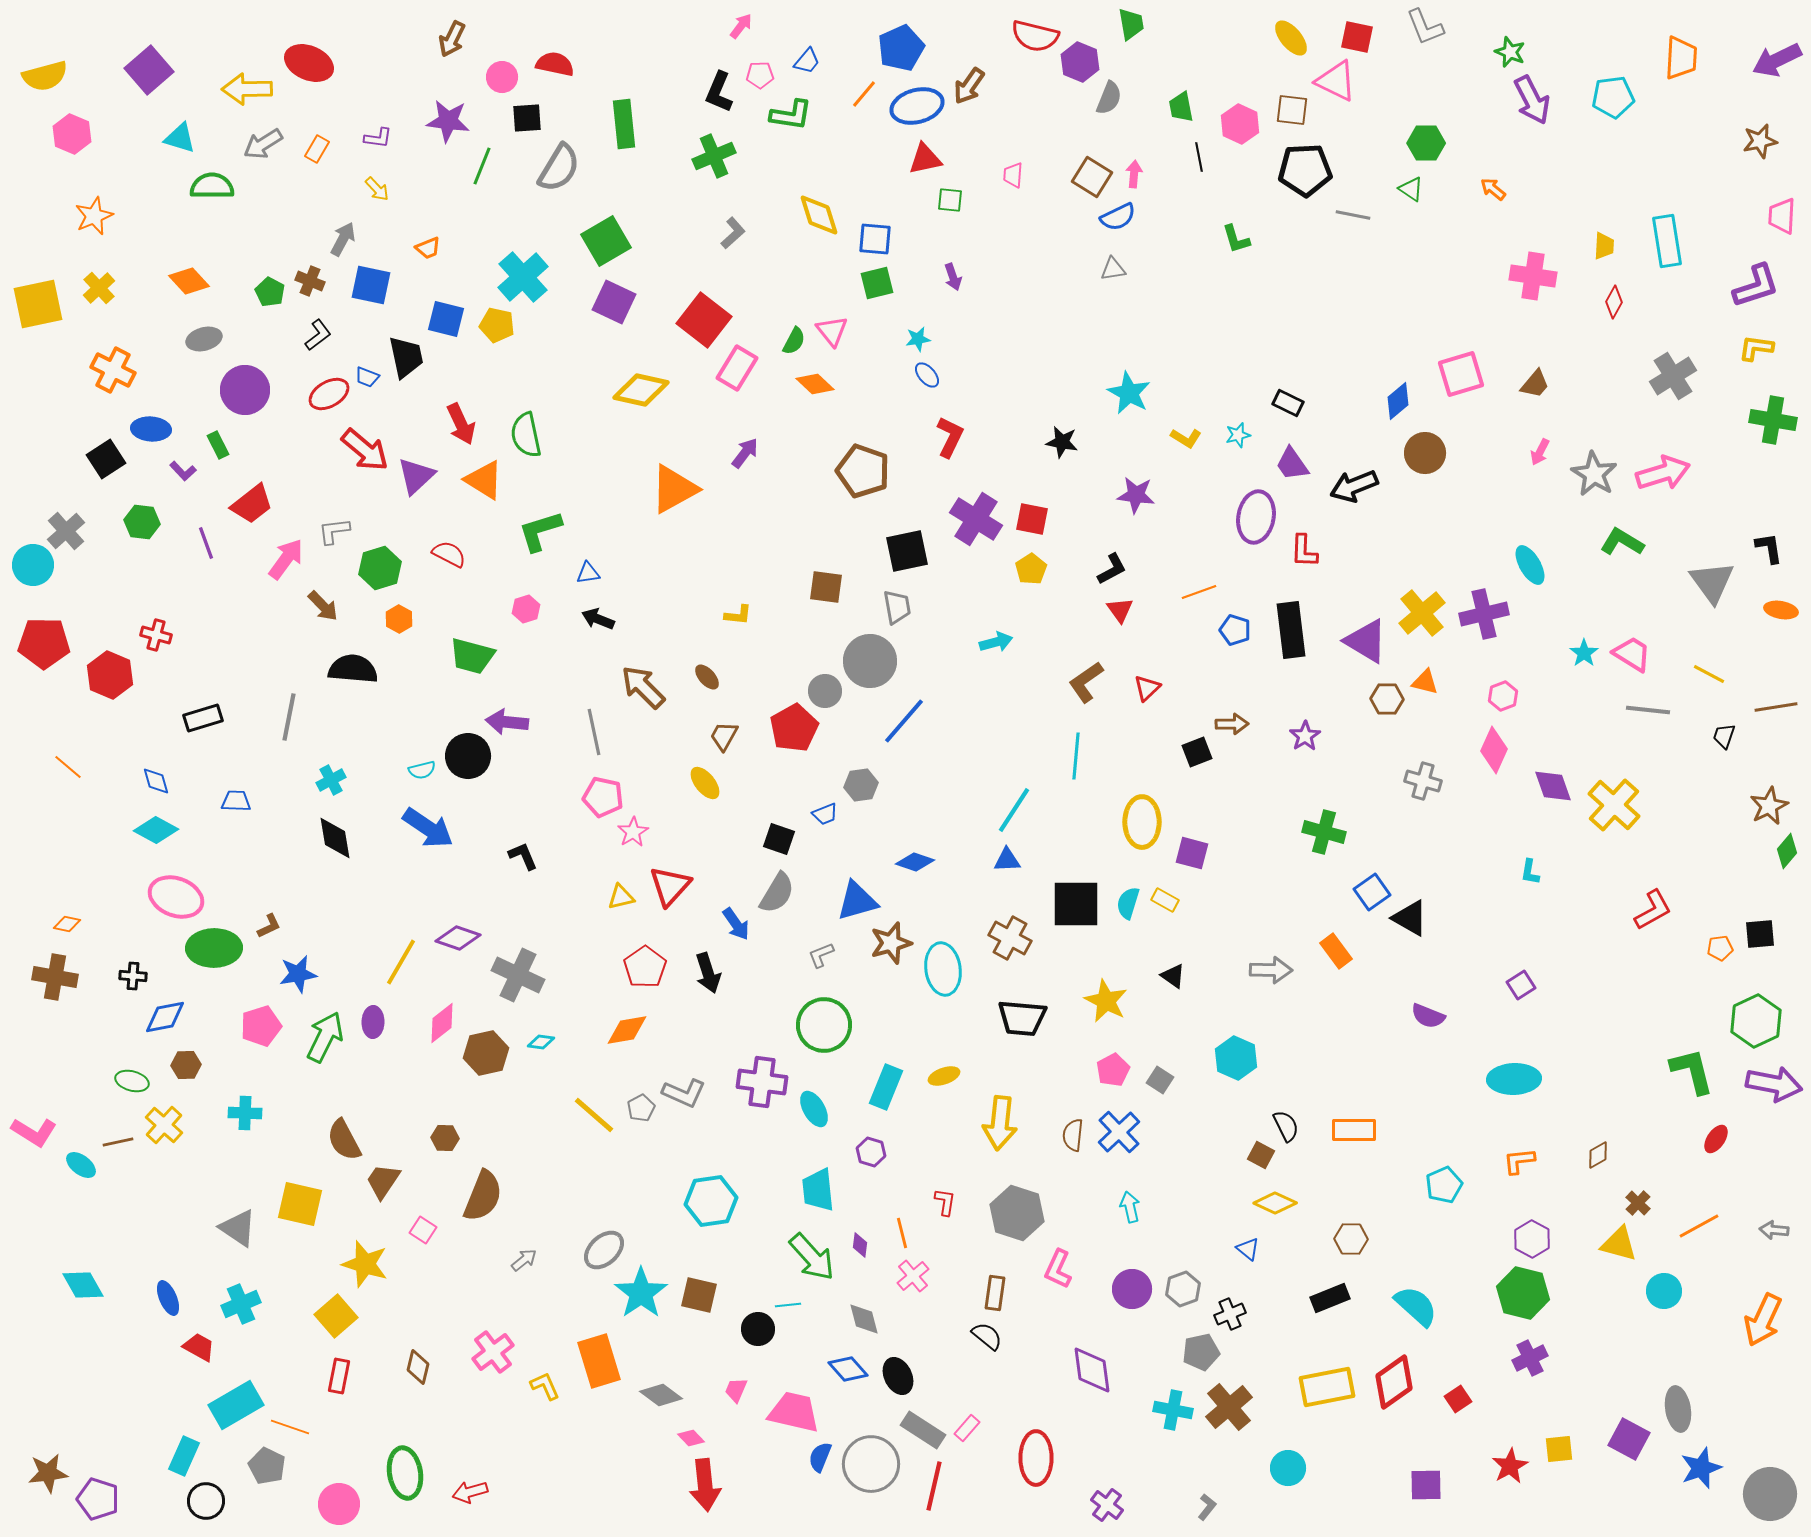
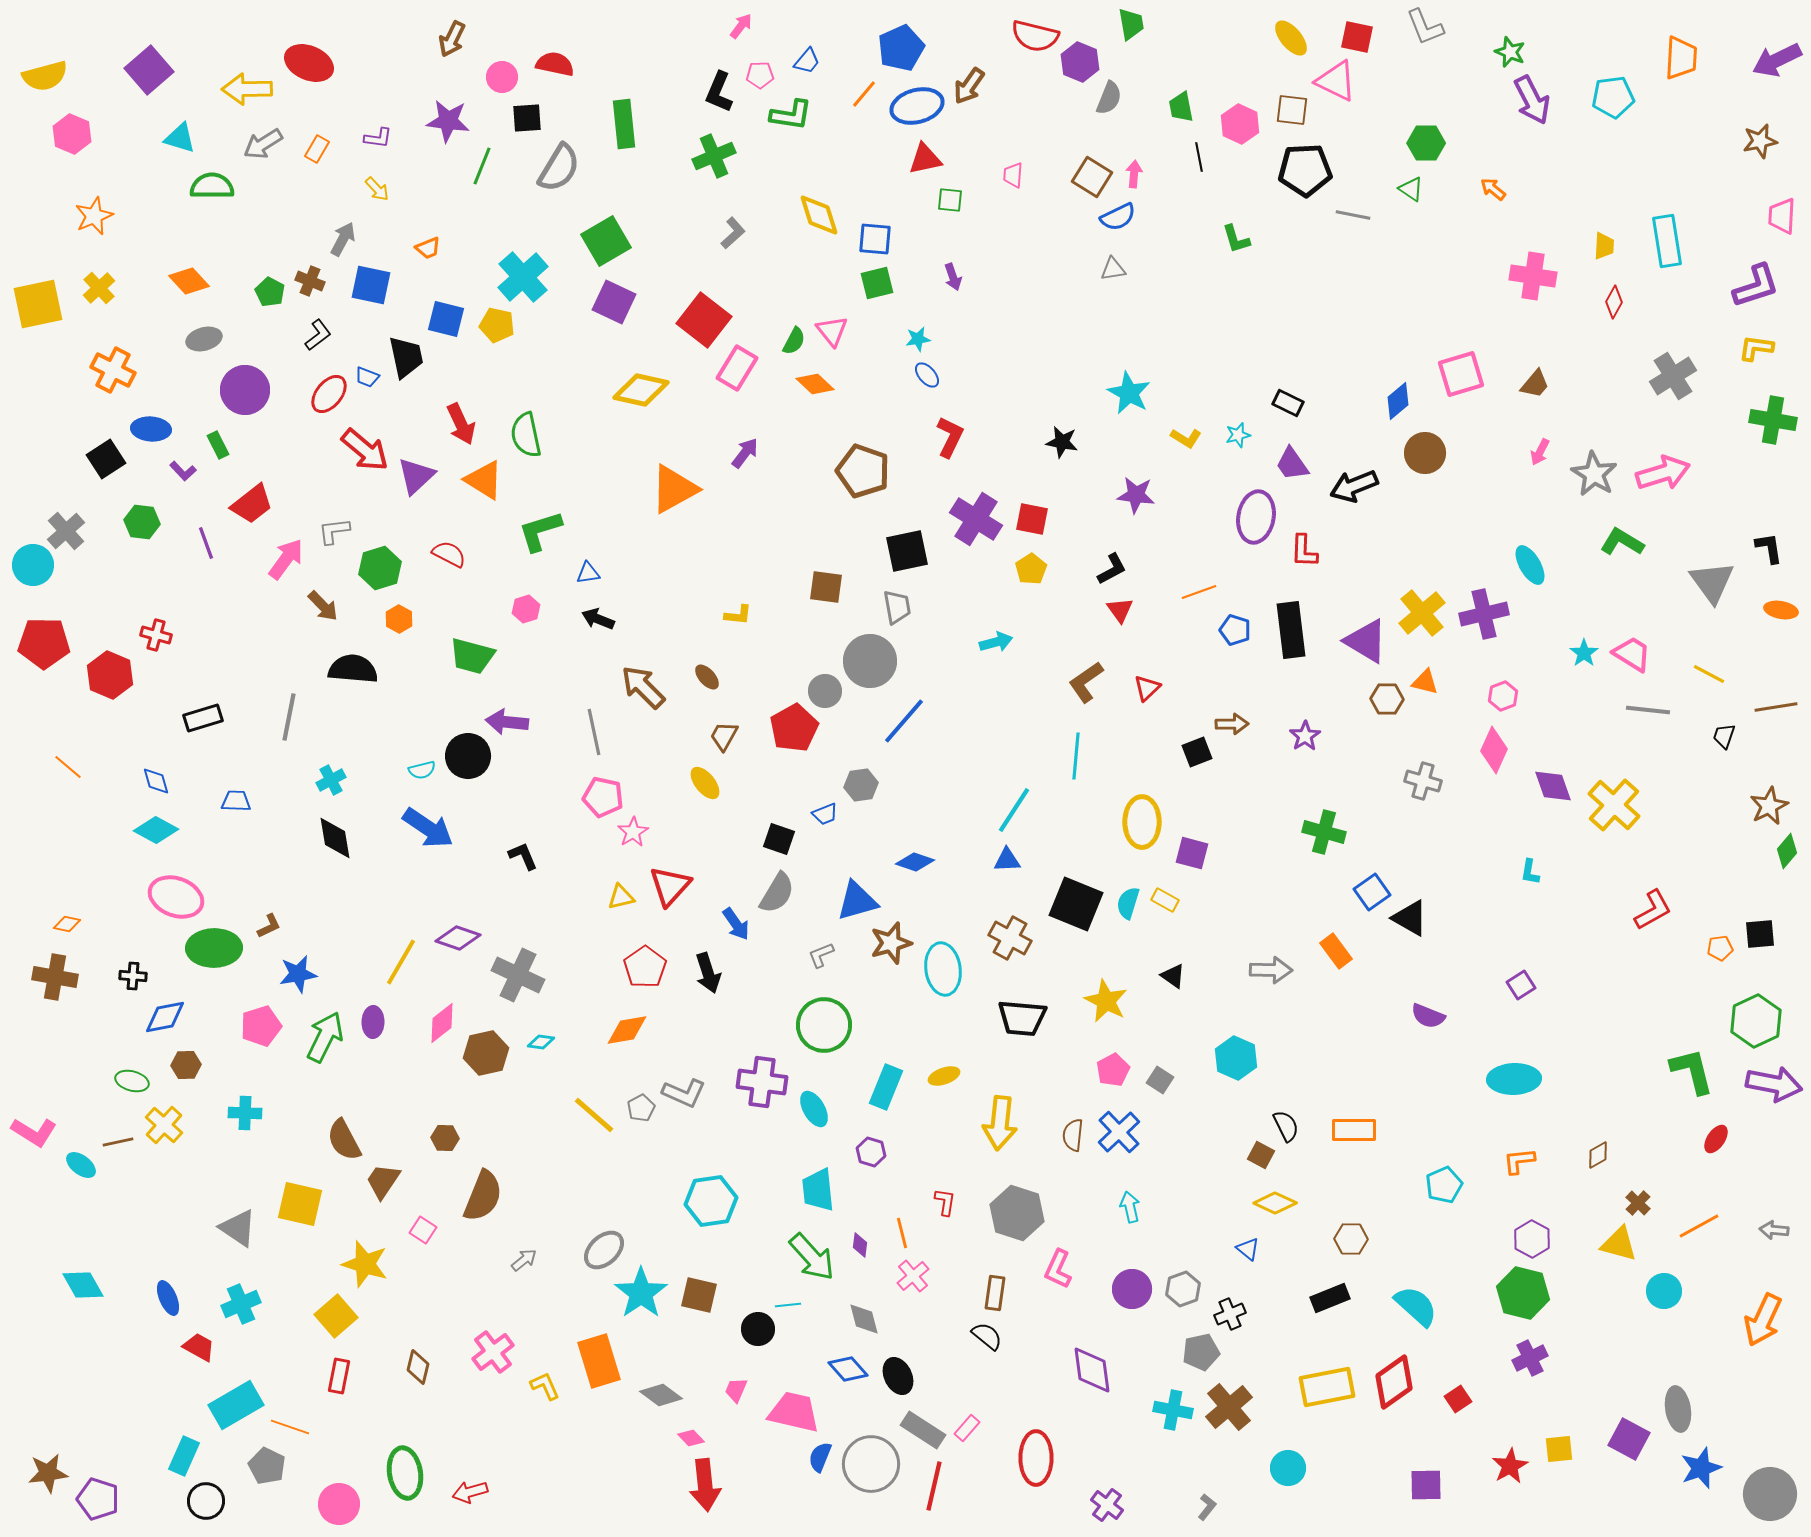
red ellipse at (329, 394): rotated 21 degrees counterclockwise
black square at (1076, 904): rotated 22 degrees clockwise
